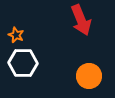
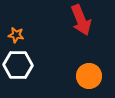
orange star: rotated 14 degrees counterclockwise
white hexagon: moved 5 px left, 2 px down
